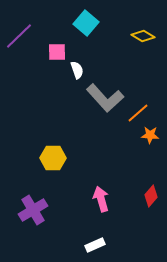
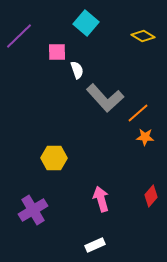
orange star: moved 5 px left, 2 px down
yellow hexagon: moved 1 px right
